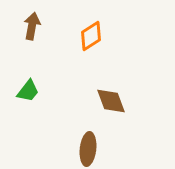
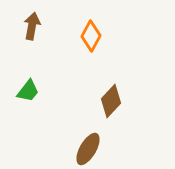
orange diamond: rotated 28 degrees counterclockwise
brown diamond: rotated 64 degrees clockwise
brown ellipse: rotated 24 degrees clockwise
